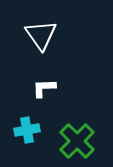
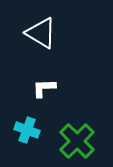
white triangle: moved 2 px up; rotated 24 degrees counterclockwise
cyan cross: rotated 30 degrees clockwise
